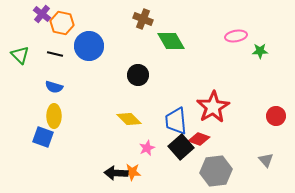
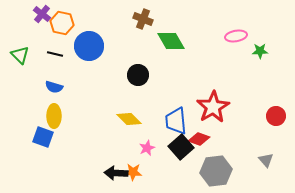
orange star: moved 1 px right
